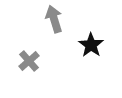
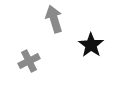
gray cross: rotated 15 degrees clockwise
